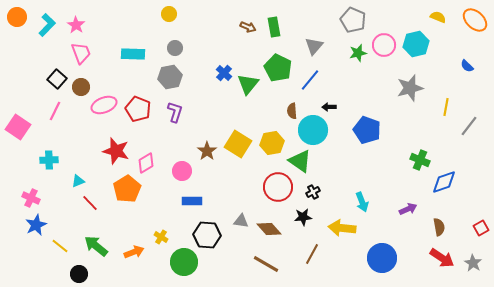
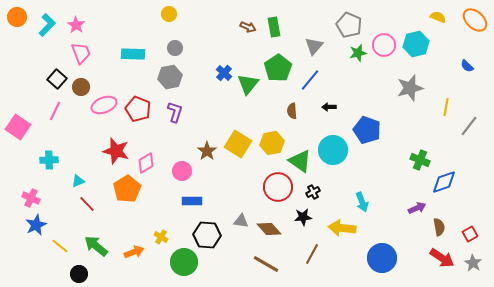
gray pentagon at (353, 20): moved 4 px left, 5 px down
green pentagon at (278, 68): rotated 12 degrees clockwise
cyan circle at (313, 130): moved 20 px right, 20 px down
red line at (90, 203): moved 3 px left, 1 px down
purple arrow at (408, 209): moved 9 px right, 1 px up
red square at (481, 228): moved 11 px left, 6 px down
